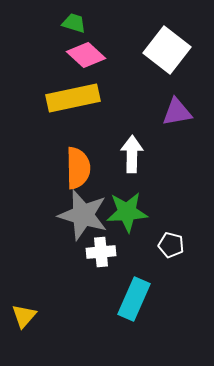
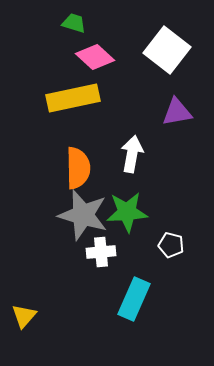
pink diamond: moved 9 px right, 2 px down
white arrow: rotated 9 degrees clockwise
